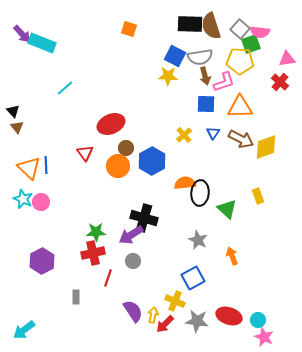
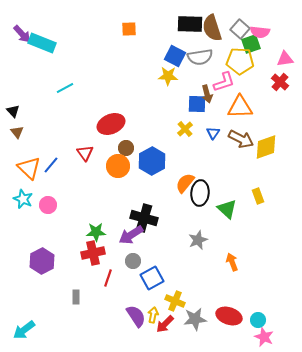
brown semicircle at (211, 26): moved 1 px right, 2 px down
orange square at (129, 29): rotated 21 degrees counterclockwise
pink triangle at (287, 59): moved 2 px left
brown arrow at (205, 76): moved 2 px right, 18 px down
cyan line at (65, 88): rotated 12 degrees clockwise
blue square at (206, 104): moved 9 px left
brown triangle at (17, 127): moved 5 px down
yellow cross at (184, 135): moved 1 px right, 6 px up
blue line at (46, 165): moved 5 px right; rotated 42 degrees clockwise
orange semicircle at (185, 183): rotated 45 degrees counterclockwise
pink circle at (41, 202): moved 7 px right, 3 px down
gray star at (198, 240): rotated 24 degrees clockwise
orange arrow at (232, 256): moved 6 px down
blue square at (193, 278): moved 41 px left
purple semicircle at (133, 311): moved 3 px right, 5 px down
gray star at (197, 321): moved 2 px left, 2 px up; rotated 15 degrees counterclockwise
